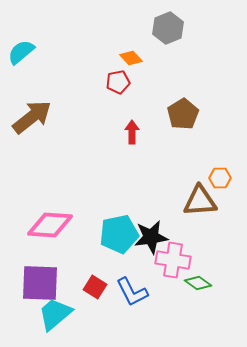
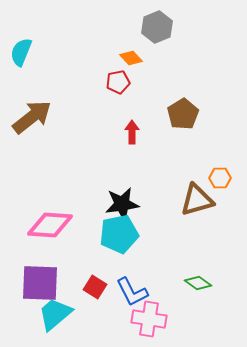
gray hexagon: moved 11 px left, 1 px up
cyan semicircle: rotated 28 degrees counterclockwise
brown triangle: moved 3 px left, 1 px up; rotated 12 degrees counterclockwise
black star: moved 29 px left, 33 px up
pink cross: moved 24 px left, 59 px down
